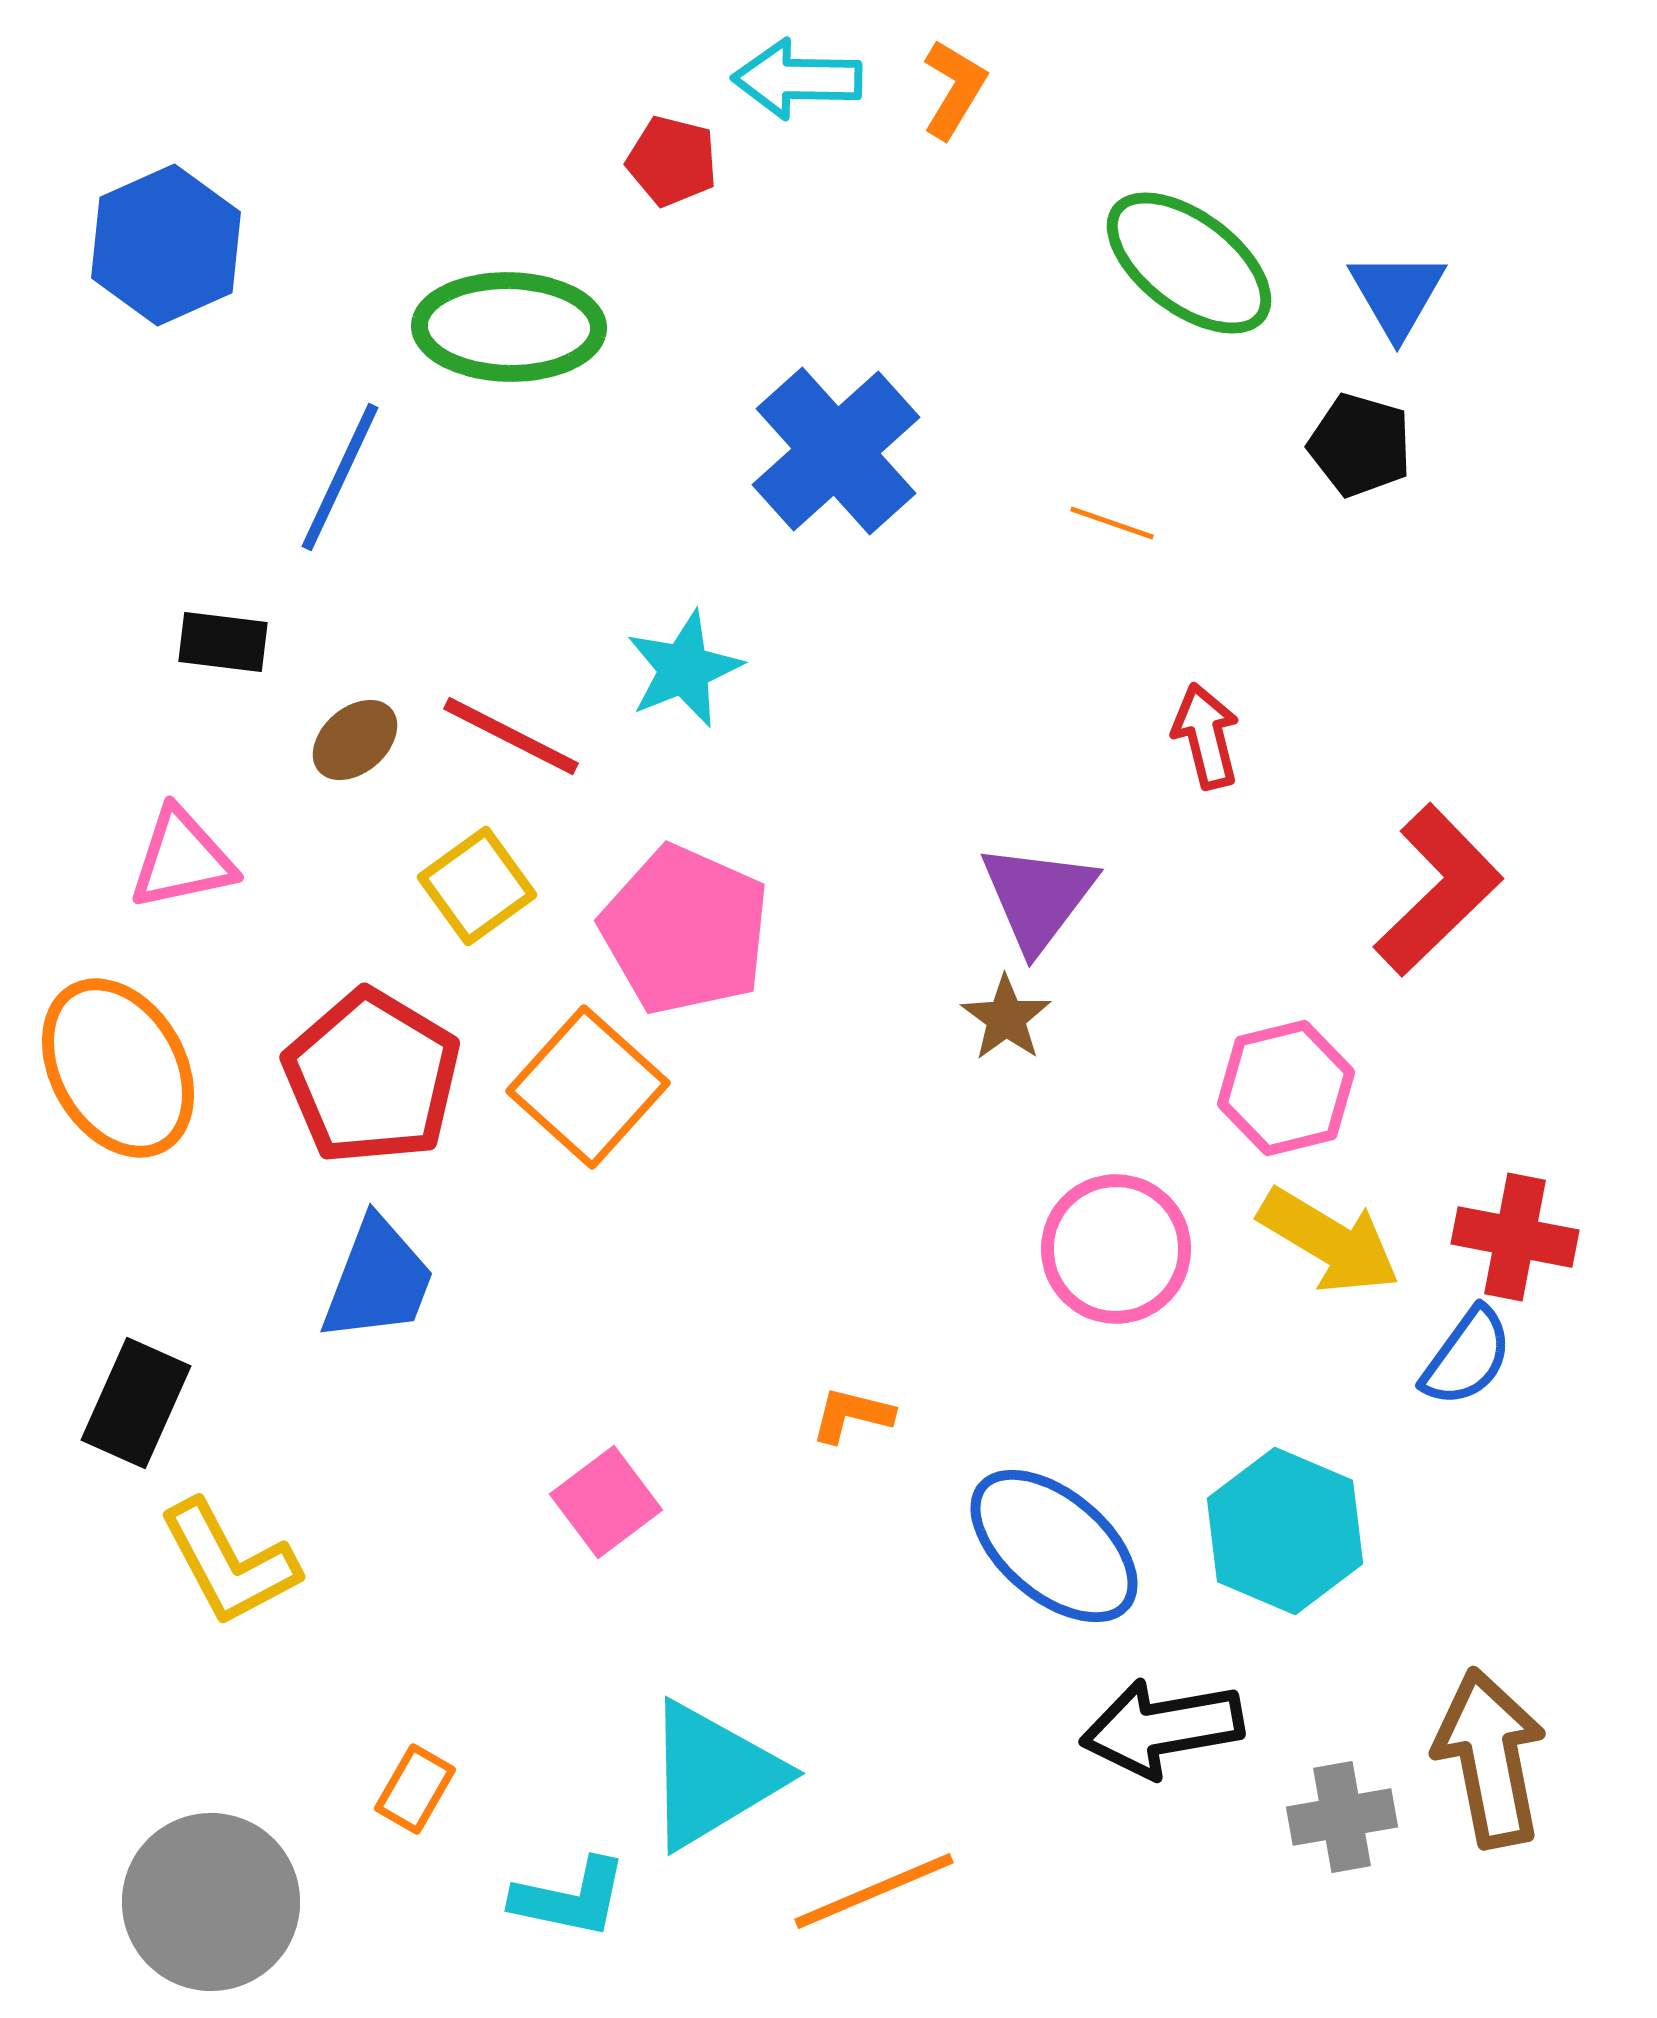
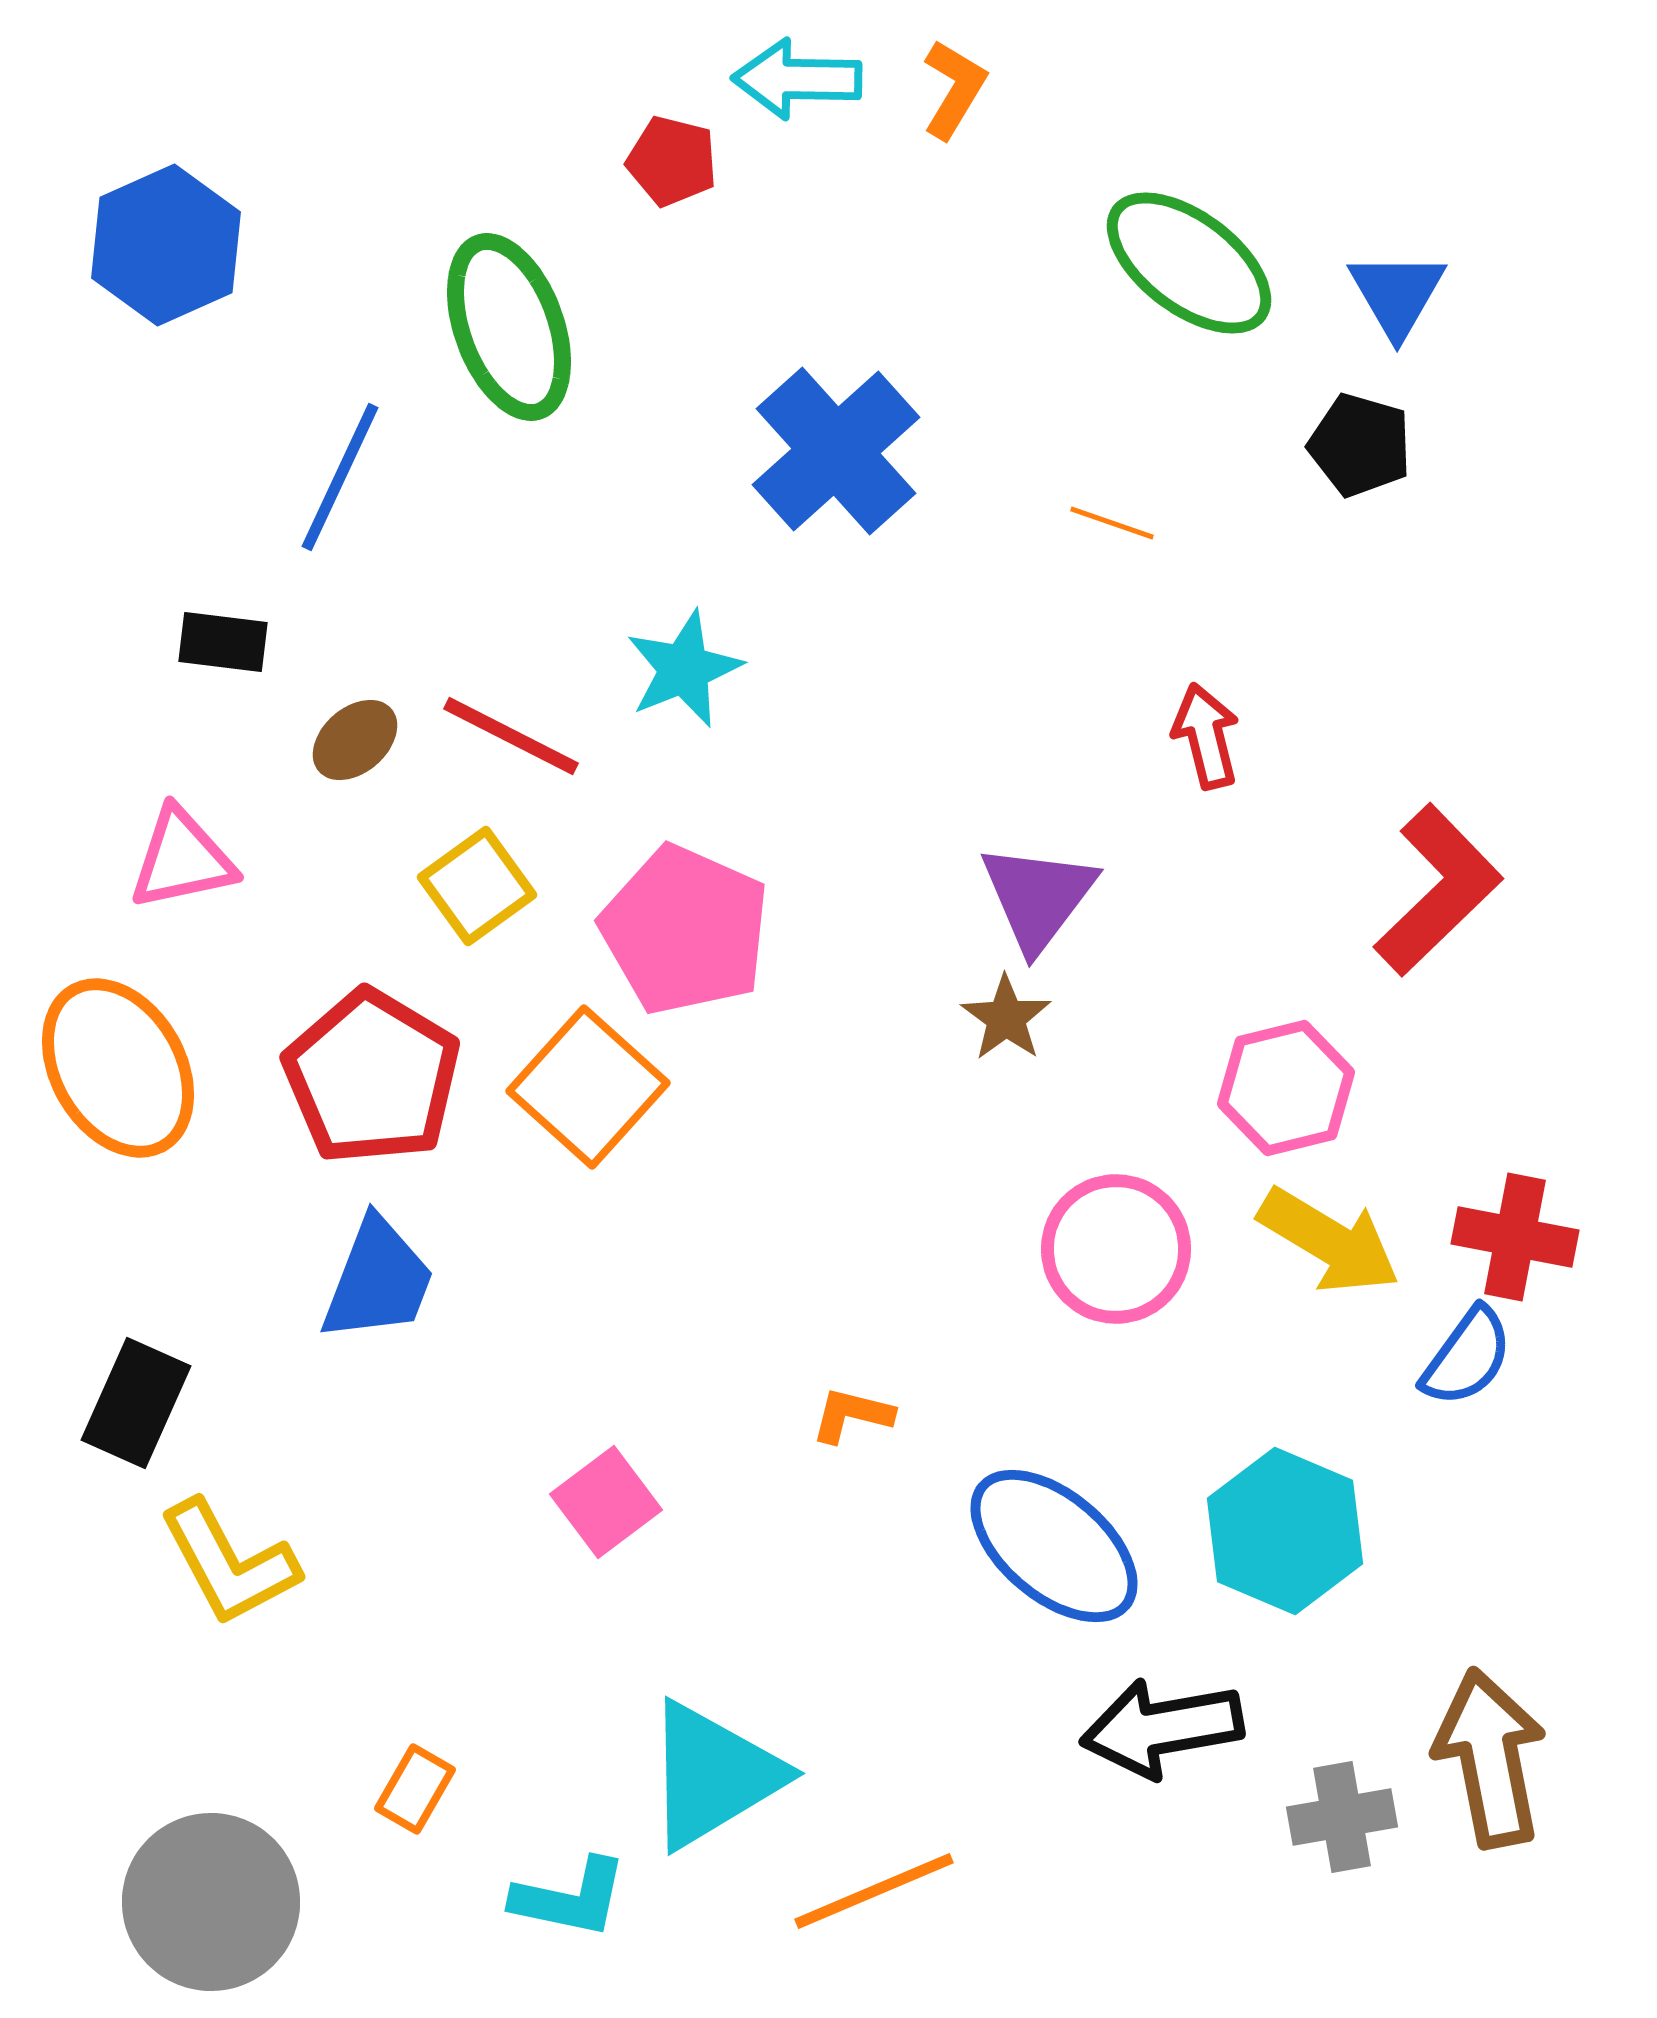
green ellipse at (509, 327): rotated 69 degrees clockwise
